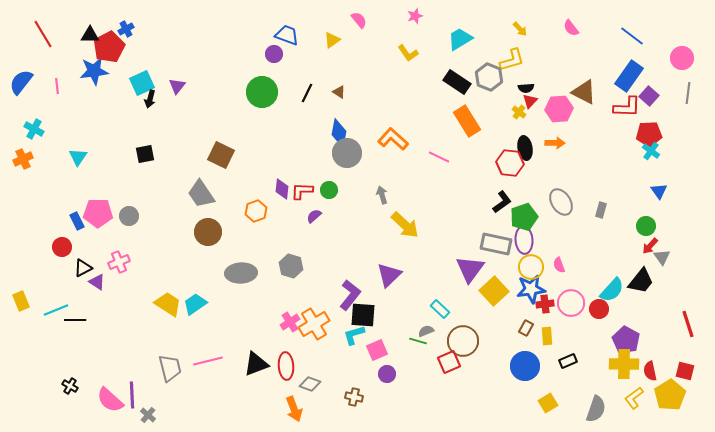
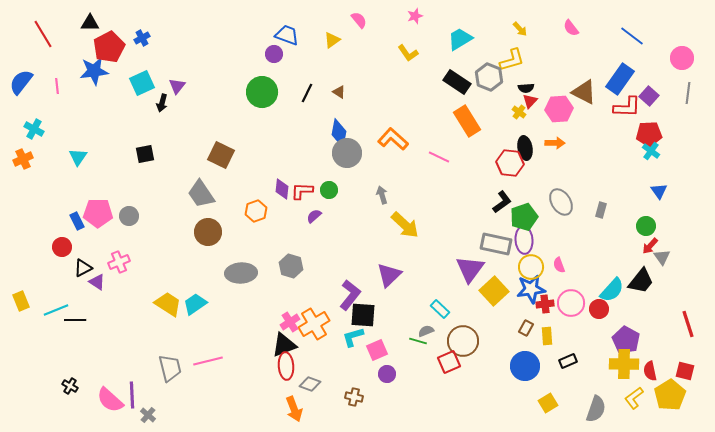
blue cross at (126, 29): moved 16 px right, 9 px down
black triangle at (90, 35): moved 12 px up
blue rectangle at (629, 76): moved 9 px left, 3 px down
black arrow at (150, 99): moved 12 px right, 4 px down
cyan L-shape at (354, 335): moved 1 px left, 2 px down
black triangle at (256, 364): moved 28 px right, 19 px up
